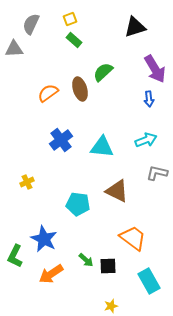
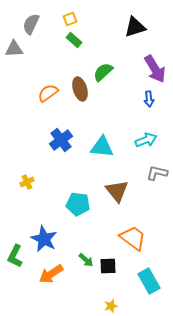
brown triangle: rotated 25 degrees clockwise
